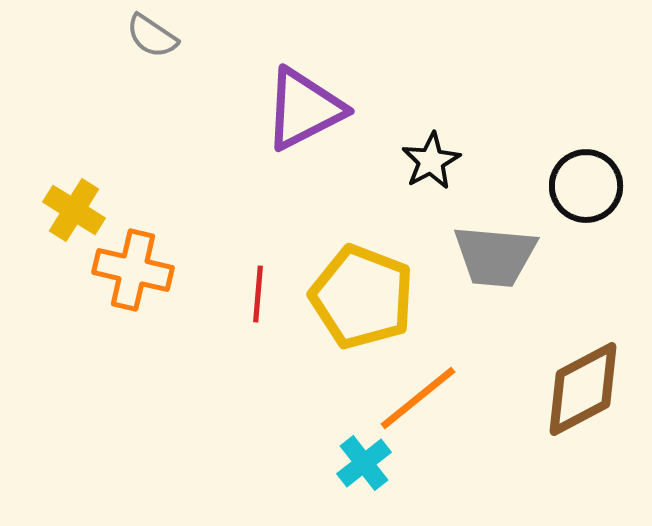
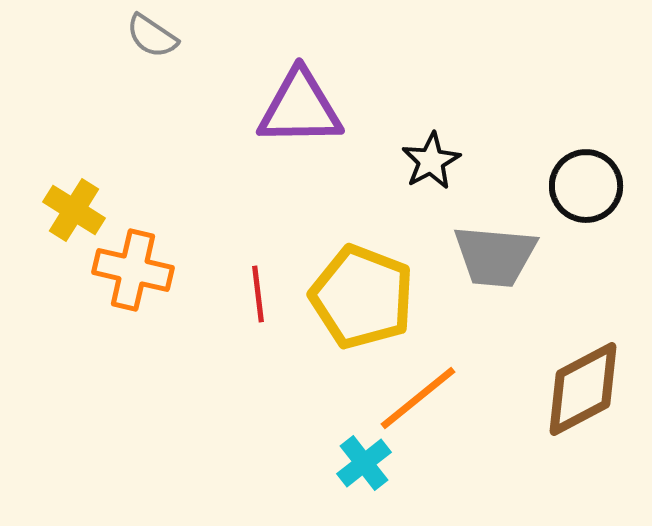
purple triangle: moved 4 px left, 1 px up; rotated 26 degrees clockwise
red line: rotated 12 degrees counterclockwise
